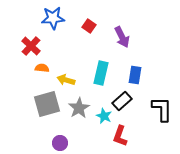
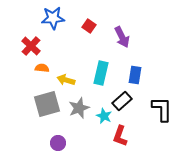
gray star: rotated 10 degrees clockwise
purple circle: moved 2 px left
